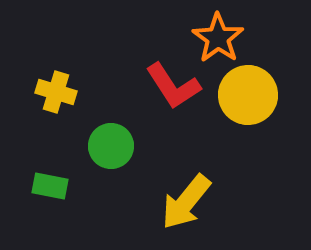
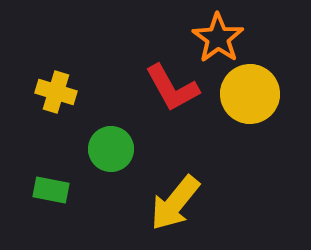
red L-shape: moved 1 px left, 2 px down; rotated 4 degrees clockwise
yellow circle: moved 2 px right, 1 px up
green circle: moved 3 px down
green rectangle: moved 1 px right, 4 px down
yellow arrow: moved 11 px left, 1 px down
